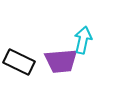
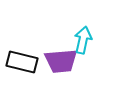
black rectangle: moved 3 px right; rotated 12 degrees counterclockwise
